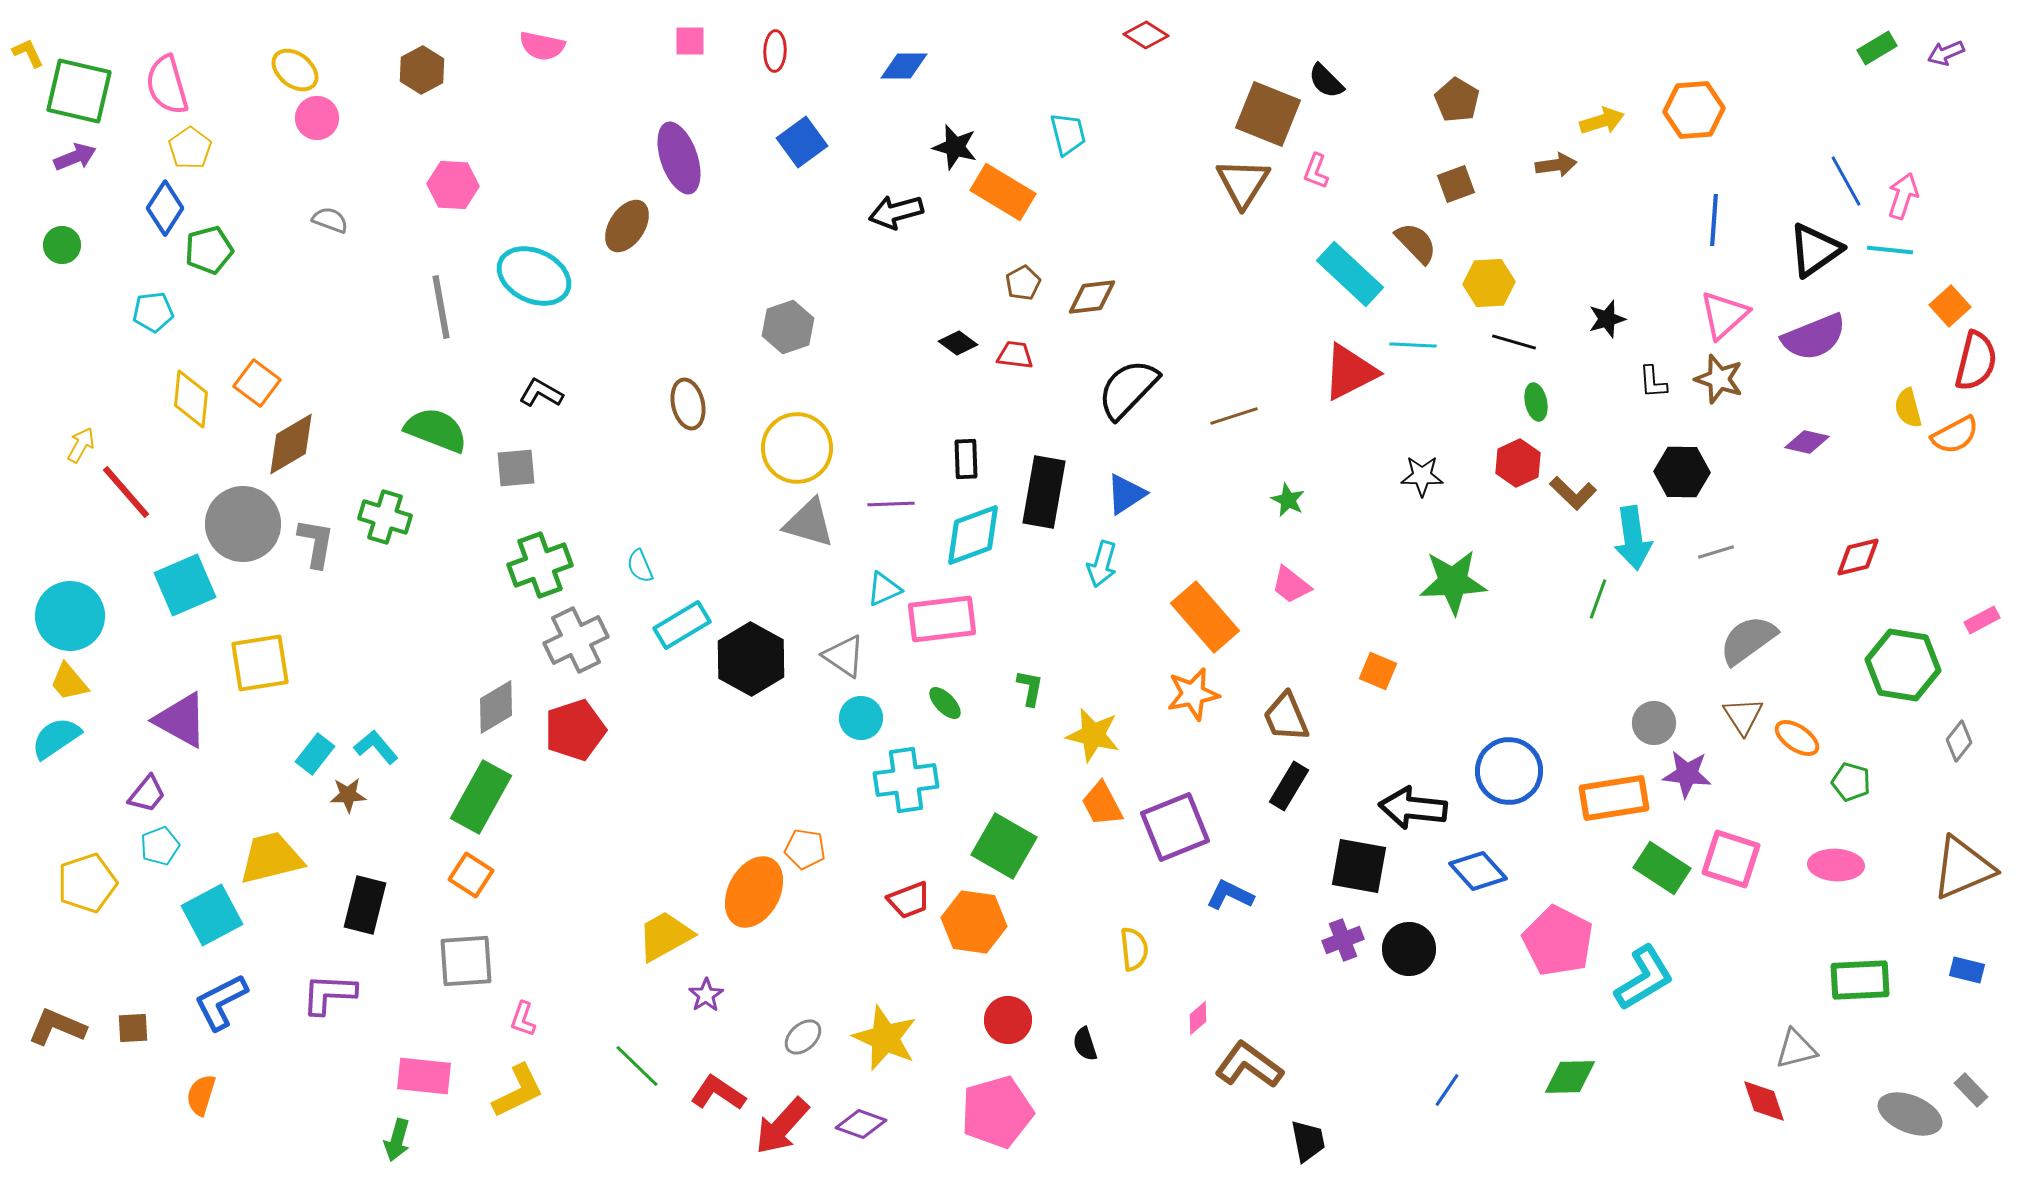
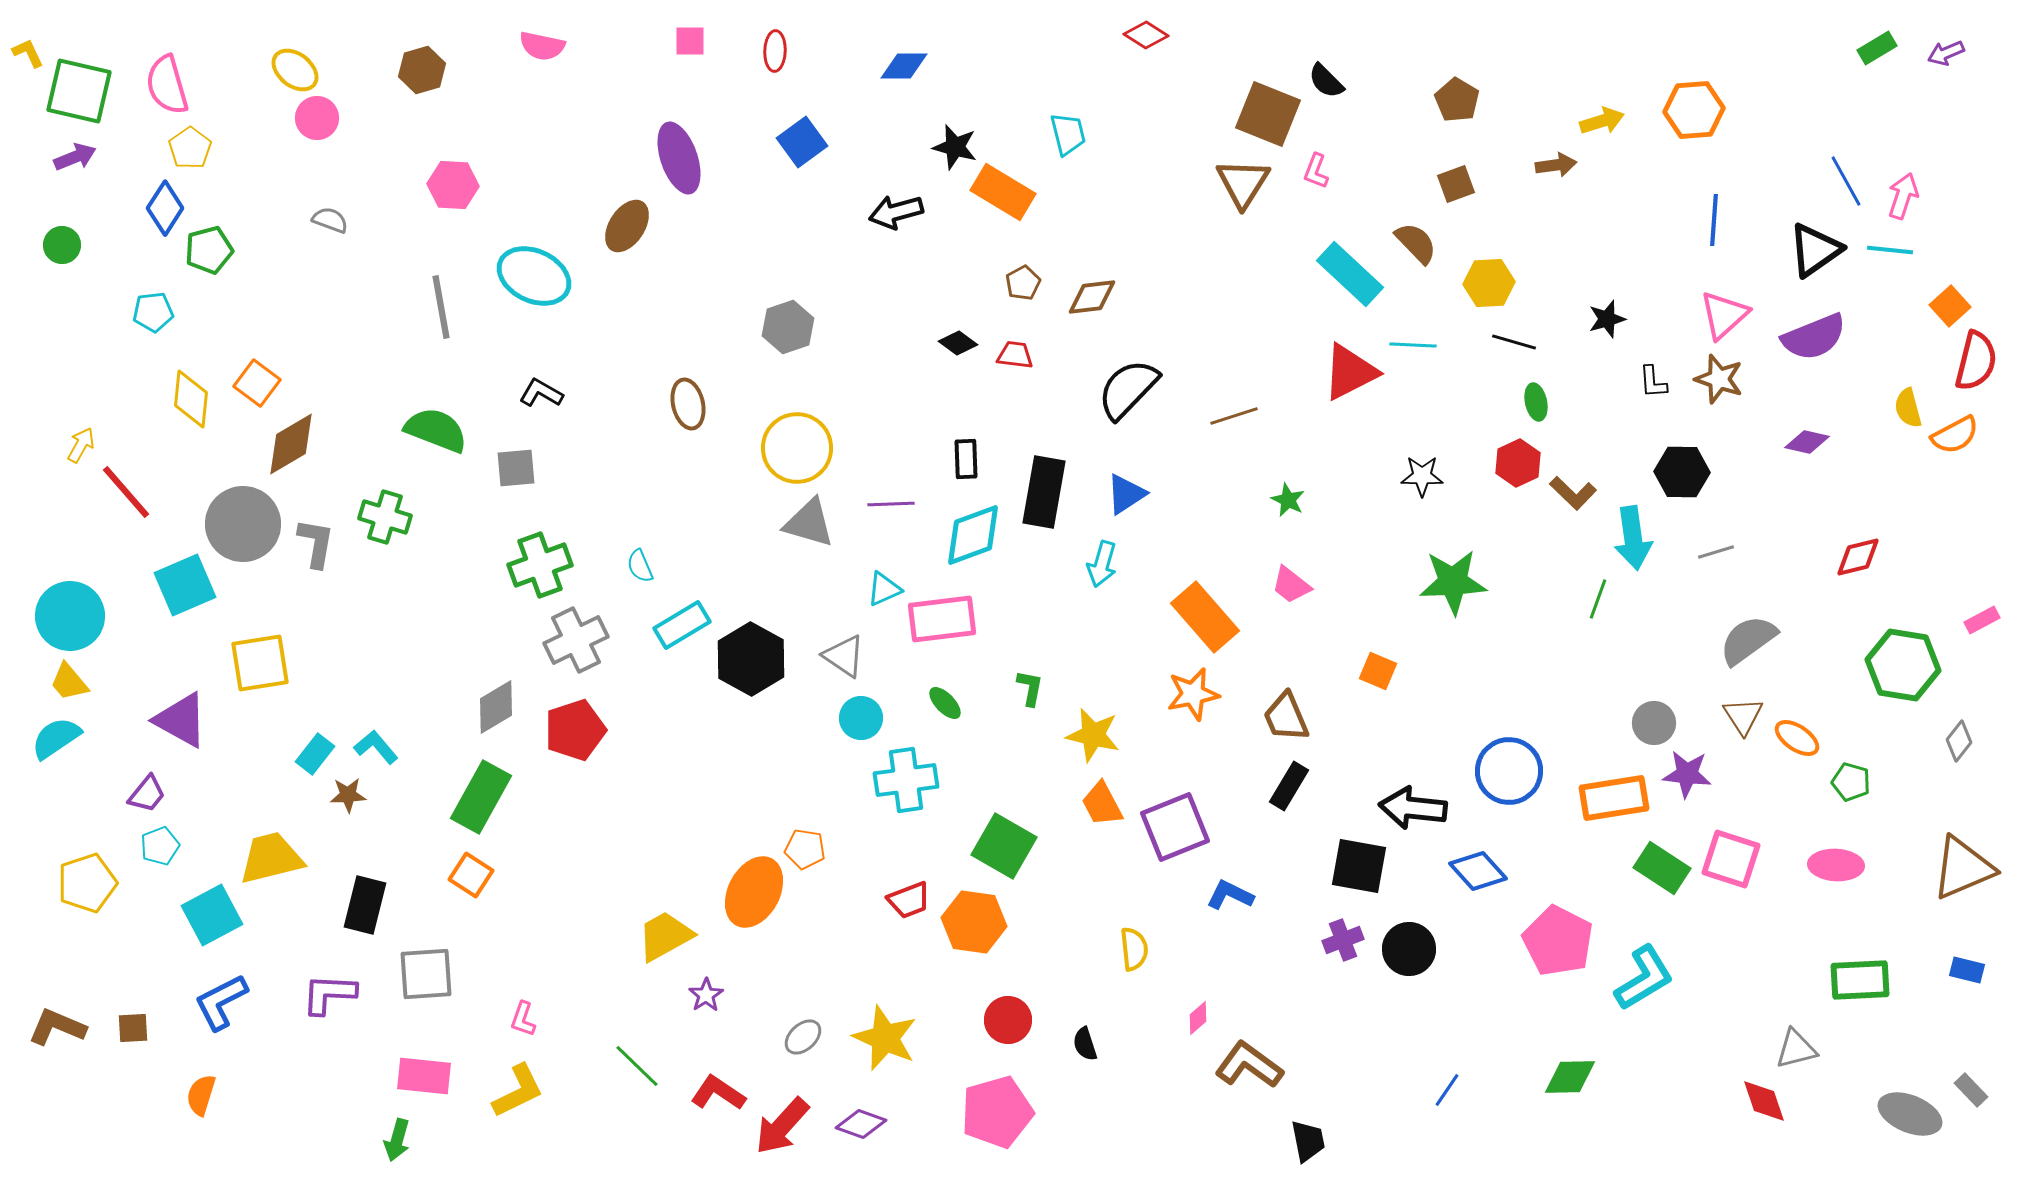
brown hexagon at (422, 70): rotated 12 degrees clockwise
gray square at (466, 961): moved 40 px left, 13 px down
